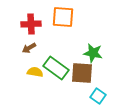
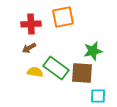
orange square: rotated 15 degrees counterclockwise
green star: moved 2 px up; rotated 24 degrees counterclockwise
cyan square: rotated 35 degrees counterclockwise
